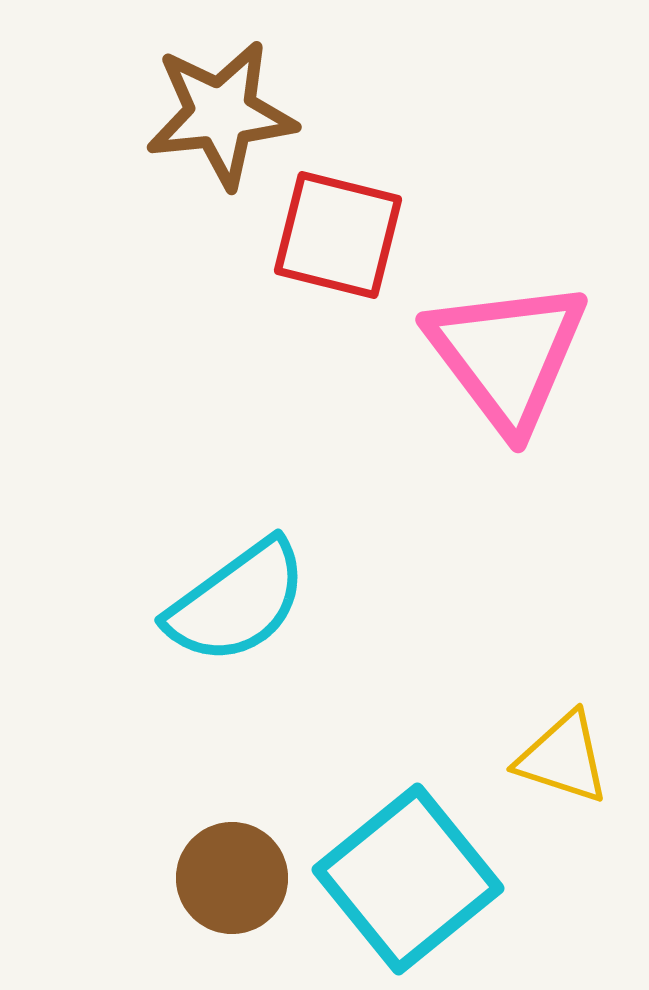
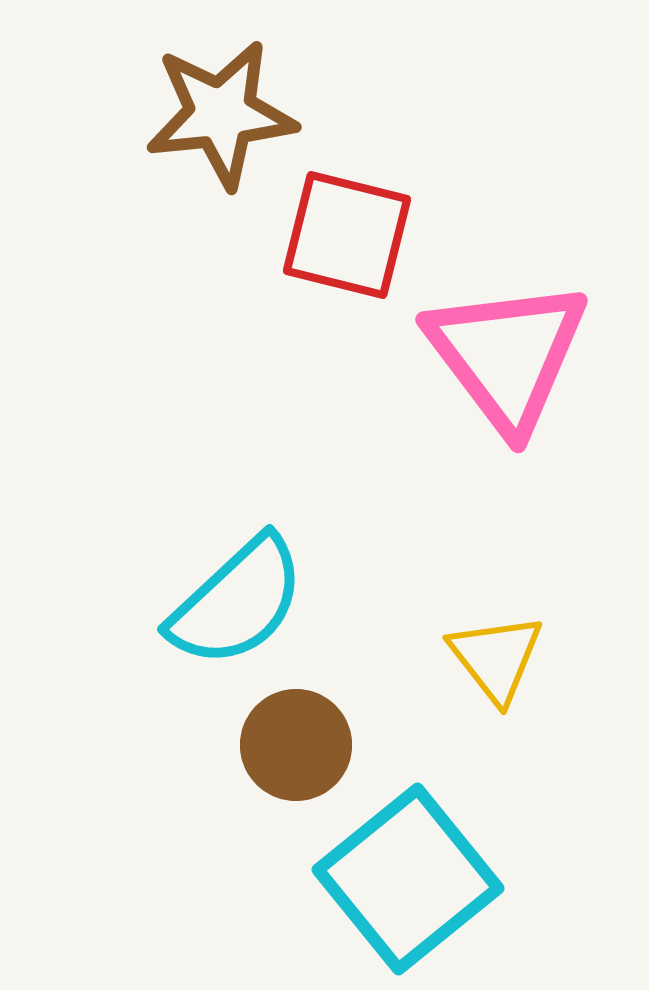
red square: moved 9 px right
cyan semicircle: rotated 7 degrees counterclockwise
yellow triangle: moved 67 px left, 100 px up; rotated 34 degrees clockwise
brown circle: moved 64 px right, 133 px up
